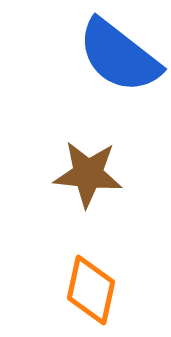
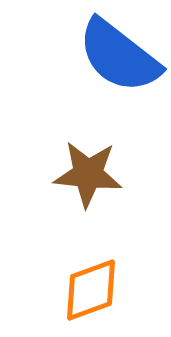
orange diamond: rotated 58 degrees clockwise
